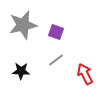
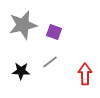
purple square: moved 2 px left
gray line: moved 6 px left, 2 px down
red arrow: rotated 25 degrees clockwise
